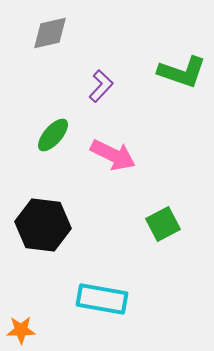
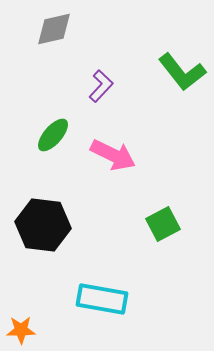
gray diamond: moved 4 px right, 4 px up
green L-shape: rotated 33 degrees clockwise
